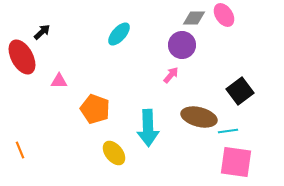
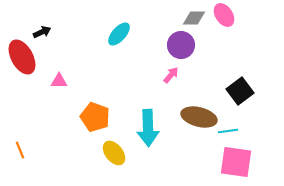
black arrow: rotated 18 degrees clockwise
purple circle: moved 1 px left
orange pentagon: moved 8 px down
